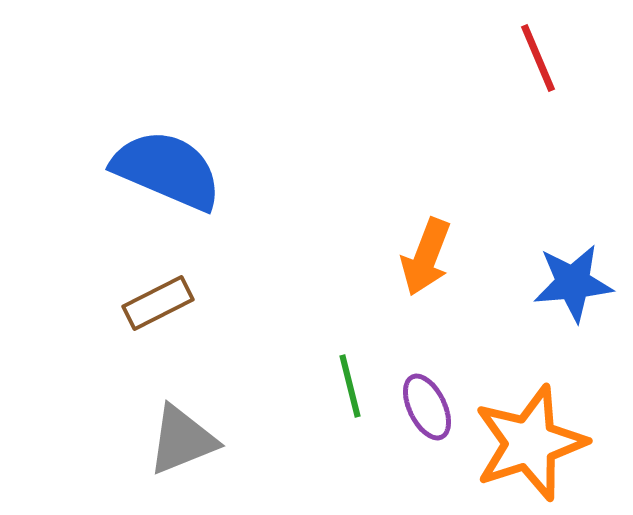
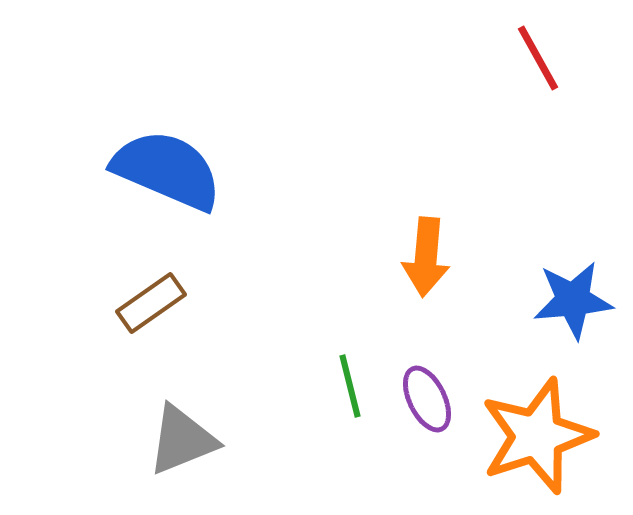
red line: rotated 6 degrees counterclockwise
orange arrow: rotated 16 degrees counterclockwise
blue star: moved 17 px down
brown rectangle: moved 7 px left; rotated 8 degrees counterclockwise
purple ellipse: moved 8 px up
orange star: moved 7 px right, 7 px up
